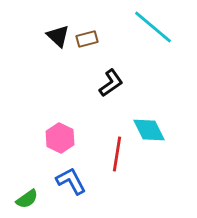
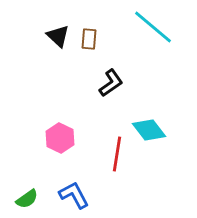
brown rectangle: moved 2 px right; rotated 70 degrees counterclockwise
cyan diamond: rotated 12 degrees counterclockwise
blue L-shape: moved 3 px right, 14 px down
